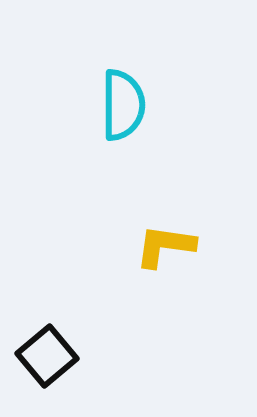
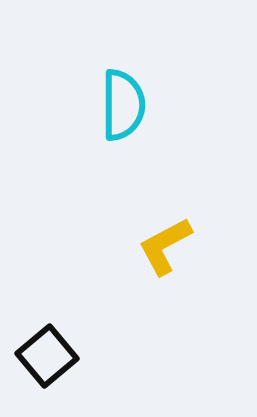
yellow L-shape: rotated 36 degrees counterclockwise
